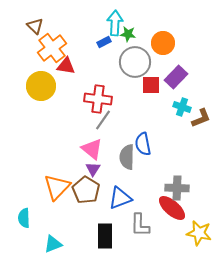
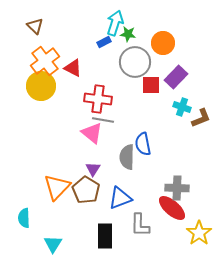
cyan arrow: rotated 15 degrees clockwise
orange cross: moved 7 px left, 13 px down
red triangle: moved 7 px right, 2 px down; rotated 18 degrees clockwise
gray line: rotated 65 degrees clockwise
pink triangle: moved 16 px up
yellow star: rotated 25 degrees clockwise
cyan triangle: rotated 36 degrees counterclockwise
